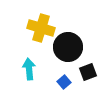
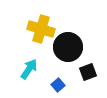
yellow cross: moved 1 px down
cyan arrow: rotated 40 degrees clockwise
blue square: moved 6 px left, 3 px down
